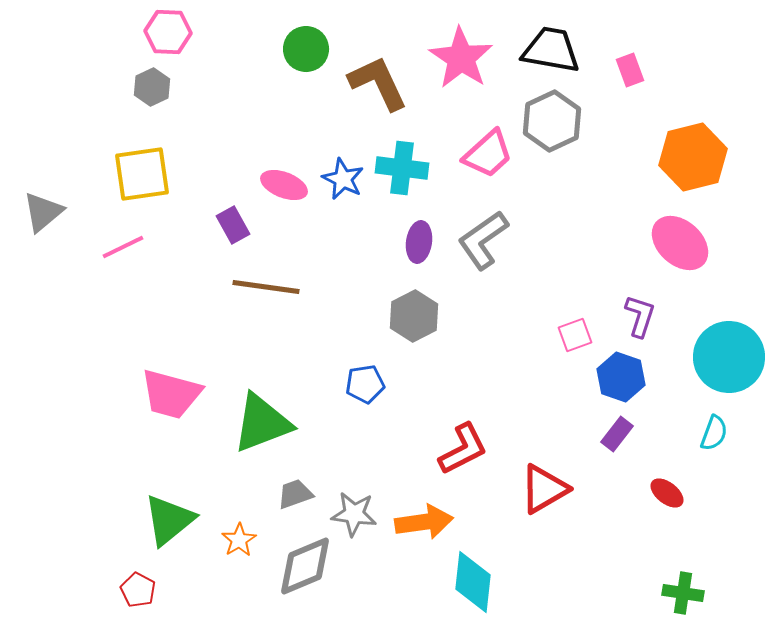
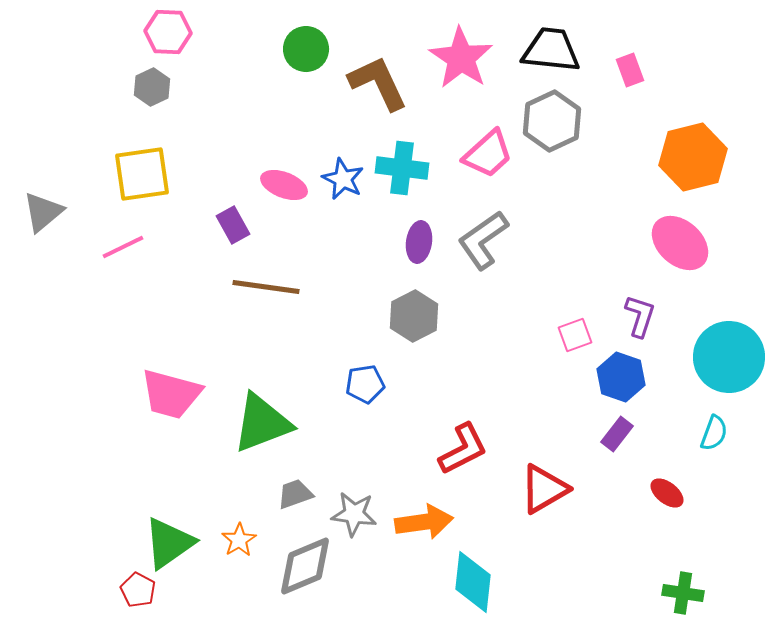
black trapezoid at (551, 50): rotated 4 degrees counterclockwise
green triangle at (169, 520): moved 23 px down; rotated 4 degrees clockwise
